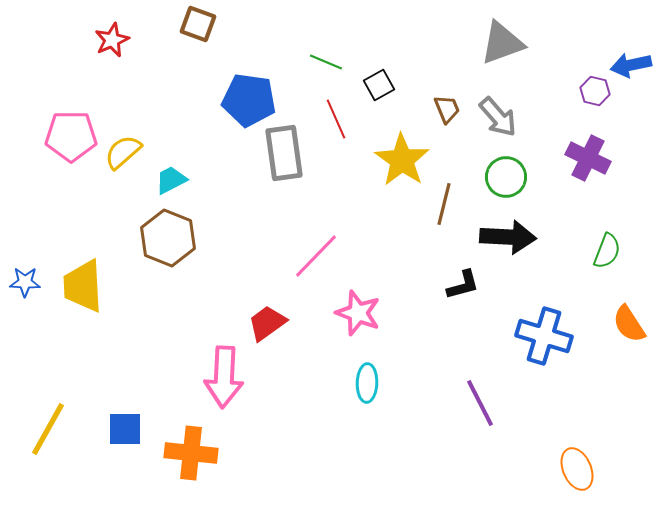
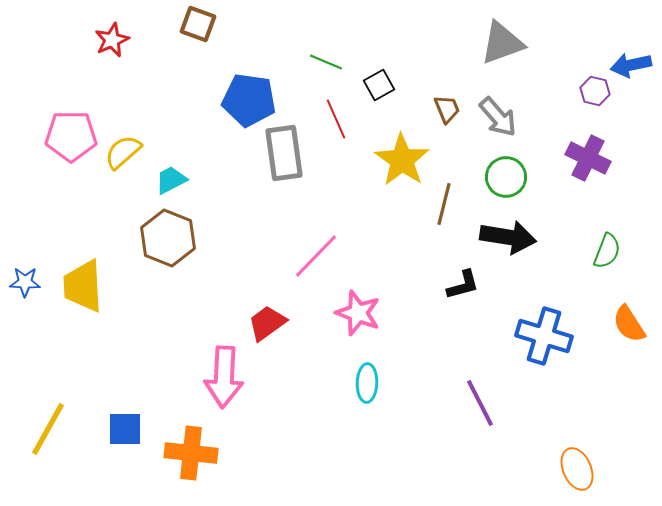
black arrow: rotated 6 degrees clockwise
